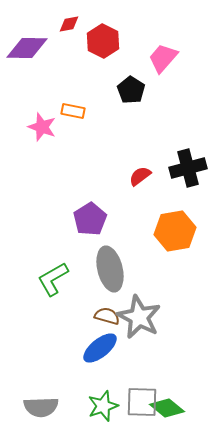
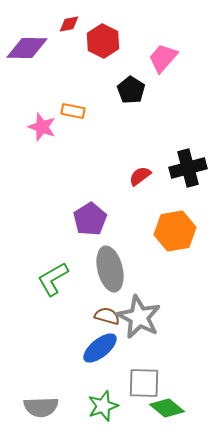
gray square: moved 2 px right, 19 px up
